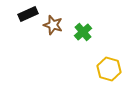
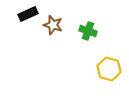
green cross: moved 5 px right, 1 px up; rotated 30 degrees counterclockwise
